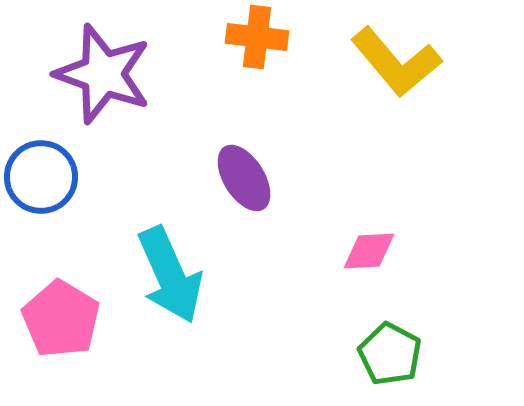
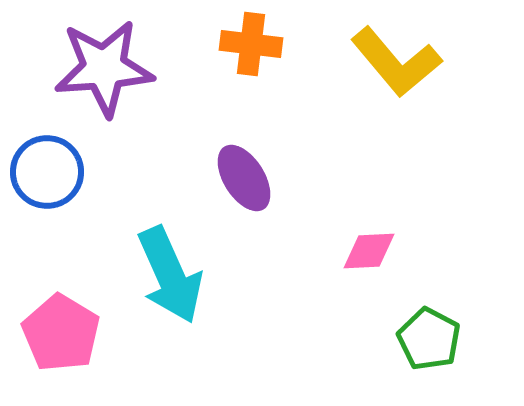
orange cross: moved 6 px left, 7 px down
purple star: moved 1 px right, 6 px up; rotated 24 degrees counterclockwise
blue circle: moved 6 px right, 5 px up
pink pentagon: moved 14 px down
green pentagon: moved 39 px right, 15 px up
